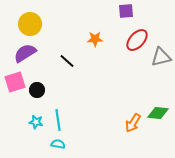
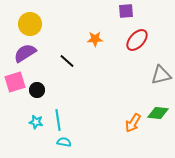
gray triangle: moved 18 px down
cyan semicircle: moved 6 px right, 2 px up
